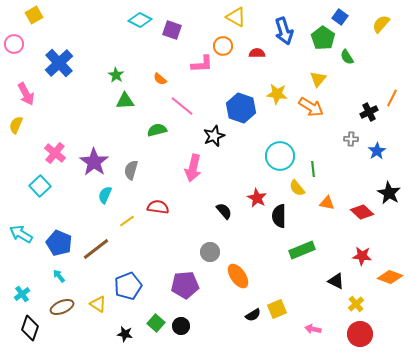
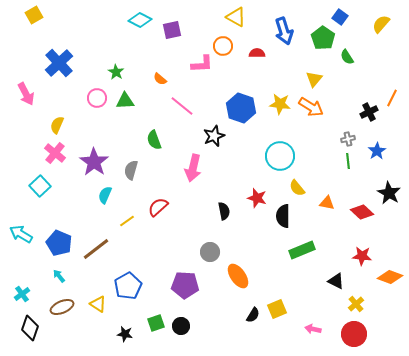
purple square at (172, 30): rotated 30 degrees counterclockwise
pink circle at (14, 44): moved 83 px right, 54 px down
green star at (116, 75): moved 3 px up
yellow triangle at (318, 79): moved 4 px left
yellow star at (277, 94): moved 3 px right, 10 px down
yellow semicircle at (16, 125): moved 41 px right
green semicircle at (157, 130): moved 3 px left, 10 px down; rotated 96 degrees counterclockwise
gray cross at (351, 139): moved 3 px left; rotated 16 degrees counterclockwise
green line at (313, 169): moved 35 px right, 8 px up
red star at (257, 198): rotated 12 degrees counterclockwise
red semicircle at (158, 207): rotated 50 degrees counterclockwise
black semicircle at (224, 211): rotated 30 degrees clockwise
black semicircle at (279, 216): moved 4 px right
purple pentagon at (185, 285): rotated 8 degrees clockwise
blue pentagon at (128, 286): rotated 8 degrees counterclockwise
black semicircle at (253, 315): rotated 28 degrees counterclockwise
green square at (156, 323): rotated 30 degrees clockwise
red circle at (360, 334): moved 6 px left
